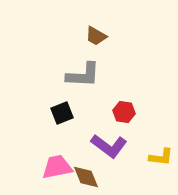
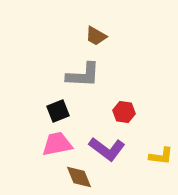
black square: moved 4 px left, 2 px up
purple L-shape: moved 2 px left, 3 px down
yellow L-shape: moved 1 px up
pink trapezoid: moved 23 px up
brown diamond: moved 7 px left
